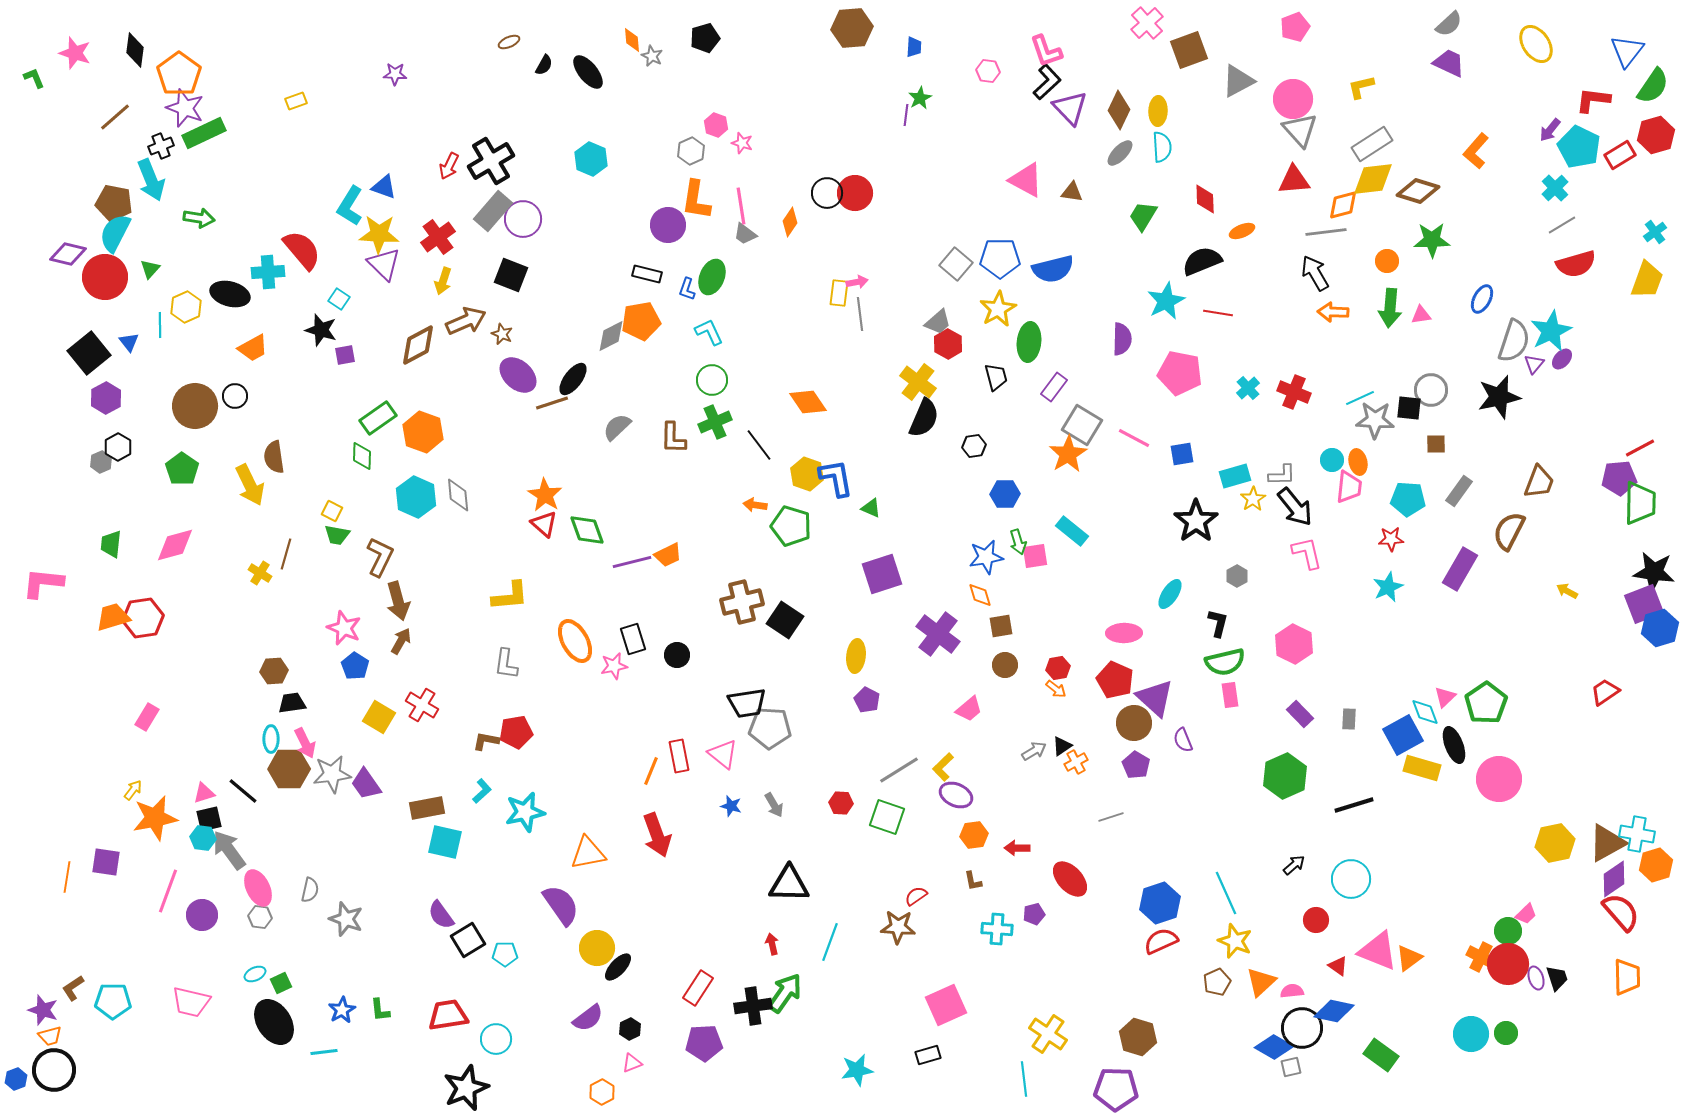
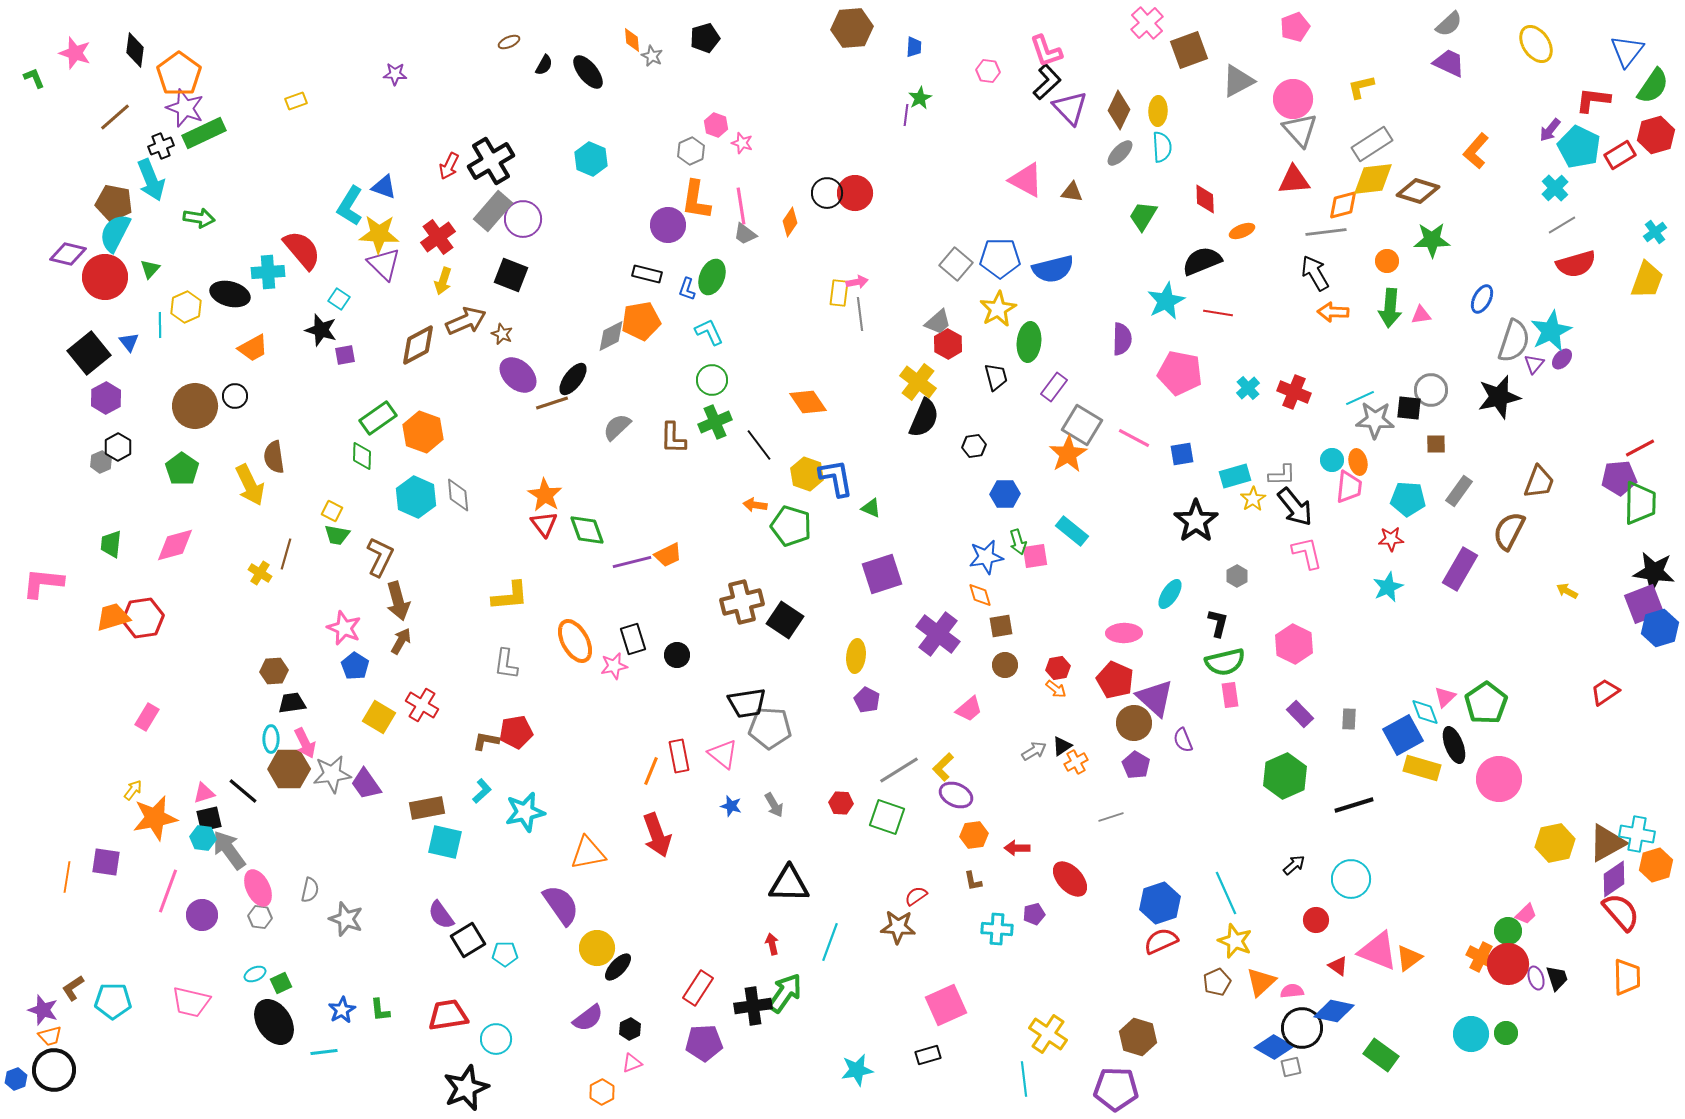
red triangle at (544, 524): rotated 12 degrees clockwise
